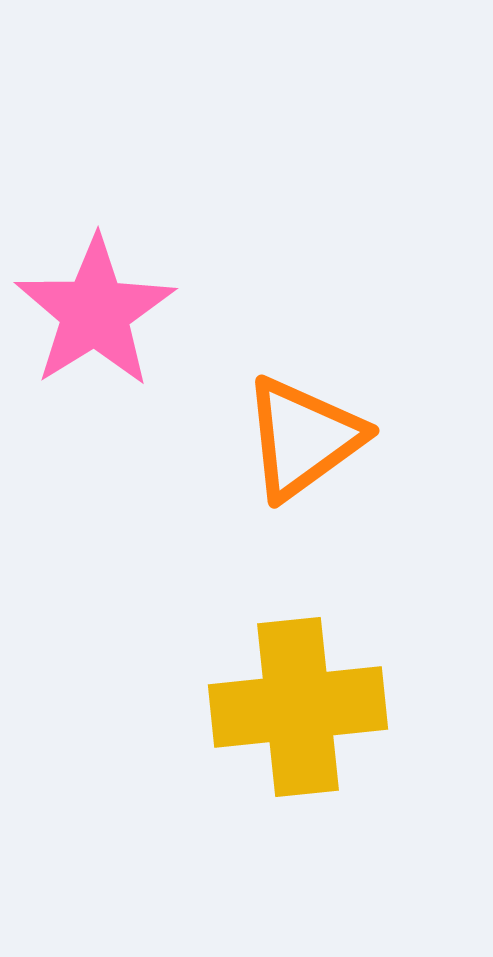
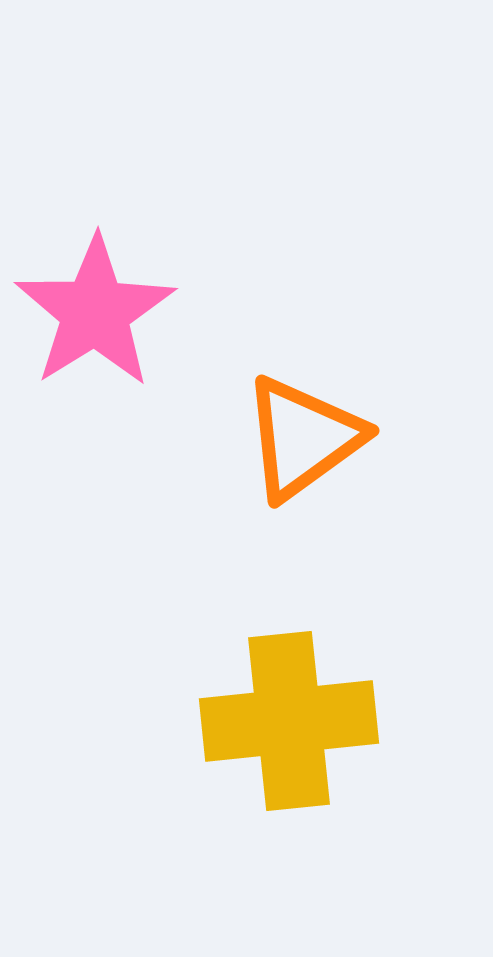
yellow cross: moved 9 px left, 14 px down
